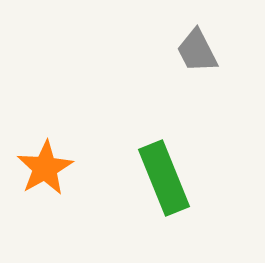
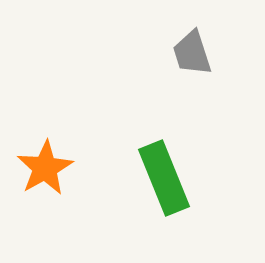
gray trapezoid: moved 5 px left, 2 px down; rotated 9 degrees clockwise
